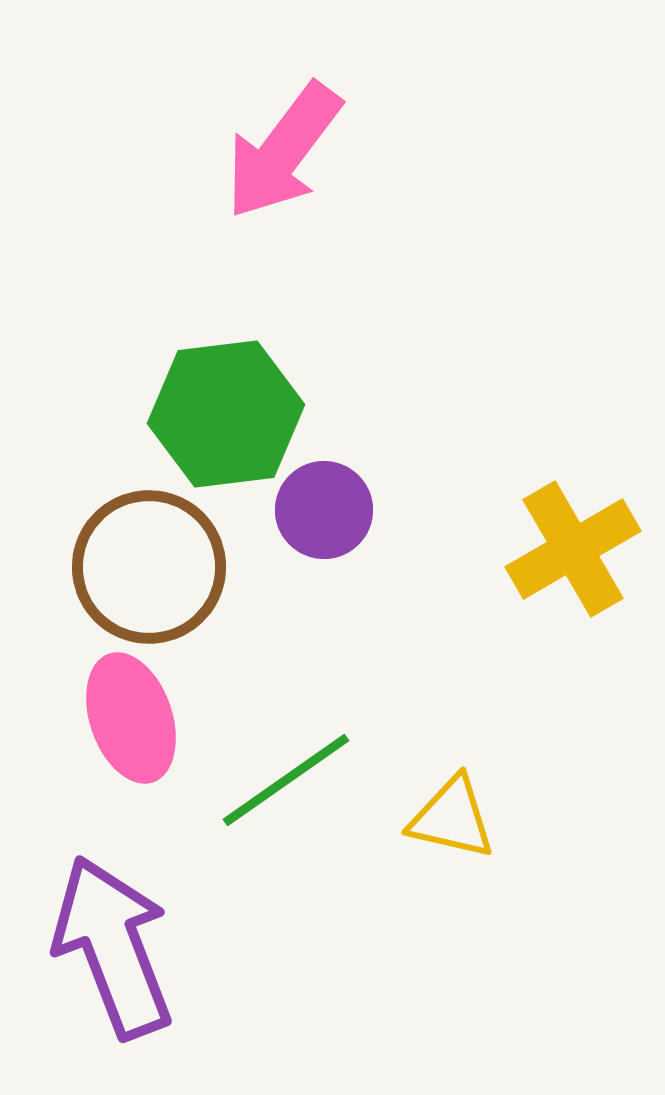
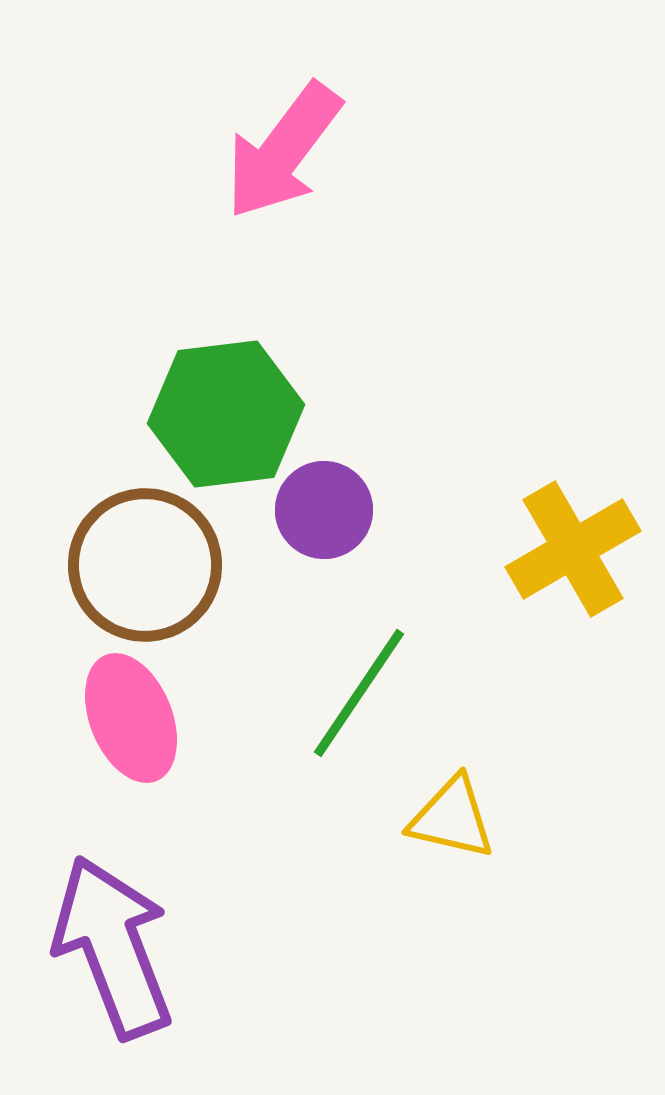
brown circle: moved 4 px left, 2 px up
pink ellipse: rotated 3 degrees counterclockwise
green line: moved 73 px right, 87 px up; rotated 21 degrees counterclockwise
